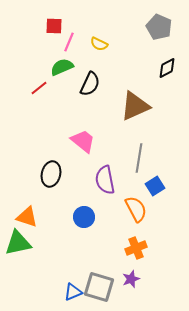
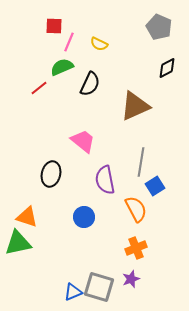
gray line: moved 2 px right, 4 px down
